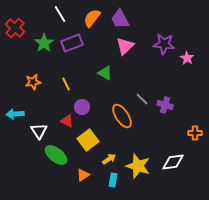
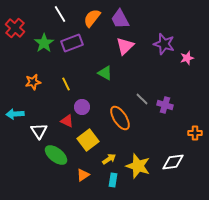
purple star: rotated 10 degrees clockwise
pink star: rotated 24 degrees clockwise
orange ellipse: moved 2 px left, 2 px down
